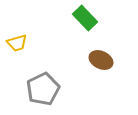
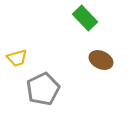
yellow trapezoid: moved 15 px down
